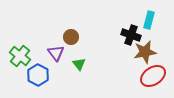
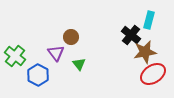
black cross: rotated 18 degrees clockwise
green cross: moved 5 px left
red ellipse: moved 2 px up
